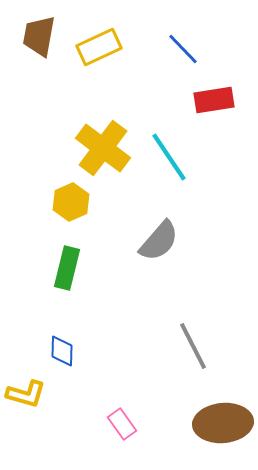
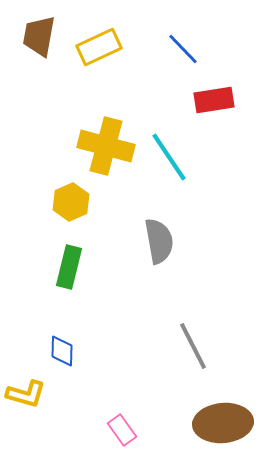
yellow cross: moved 3 px right, 2 px up; rotated 22 degrees counterclockwise
gray semicircle: rotated 51 degrees counterclockwise
green rectangle: moved 2 px right, 1 px up
pink rectangle: moved 6 px down
